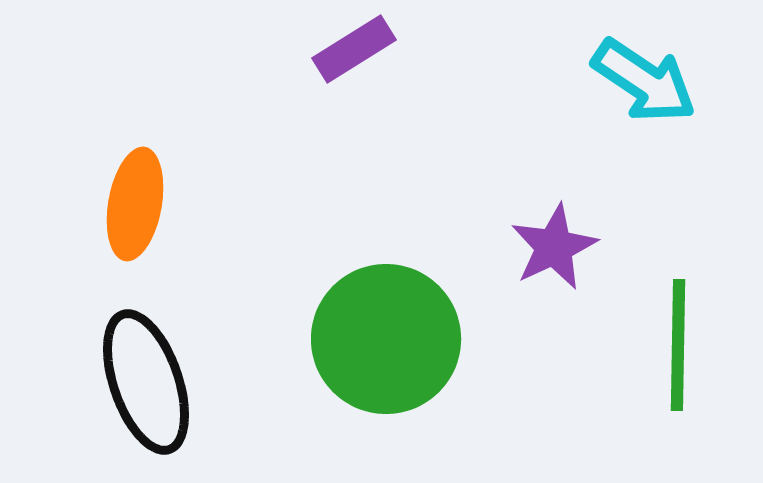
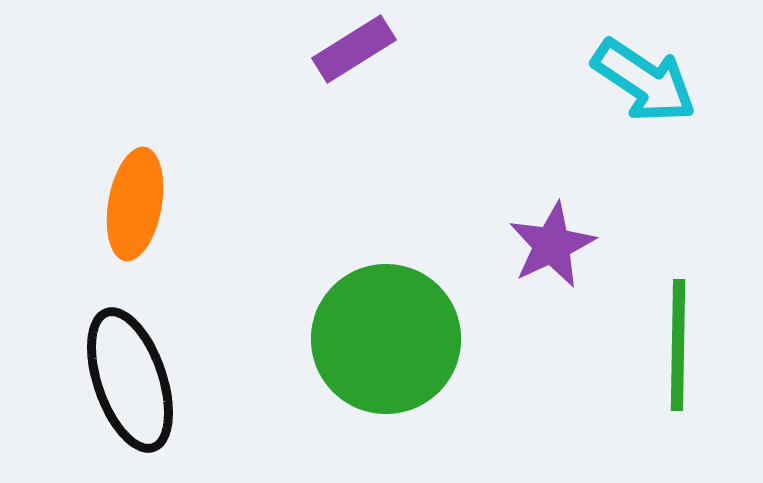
purple star: moved 2 px left, 2 px up
black ellipse: moved 16 px left, 2 px up
